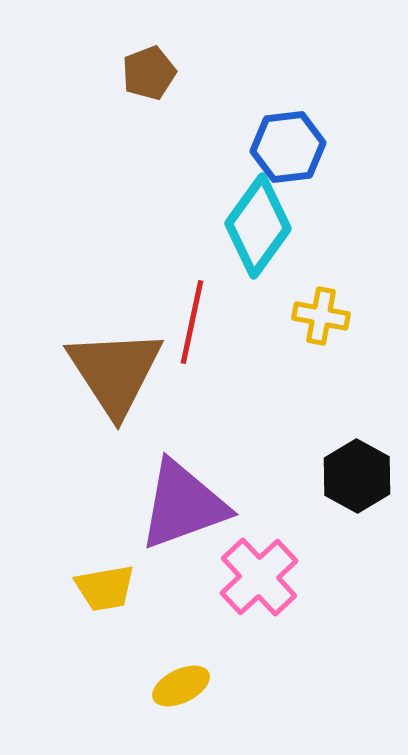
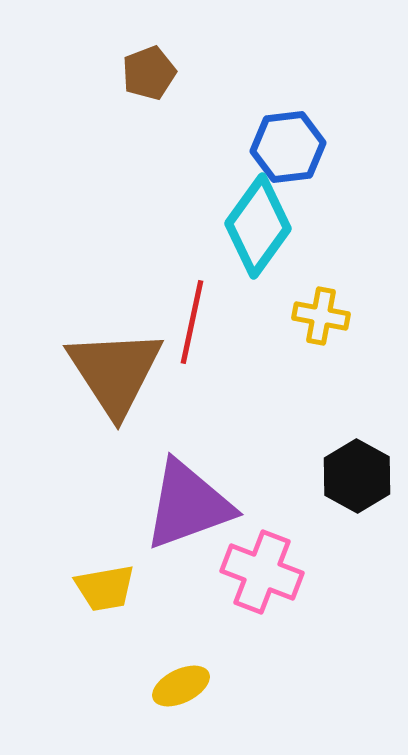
purple triangle: moved 5 px right
pink cross: moved 3 px right, 5 px up; rotated 26 degrees counterclockwise
